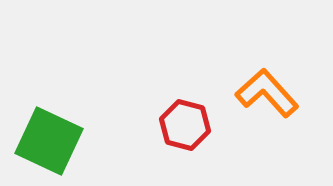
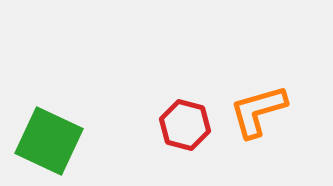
orange L-shape: moved 9 px left, 18 px down; rotated 64 degrees counterclockwise
